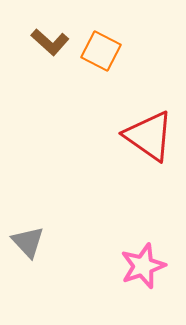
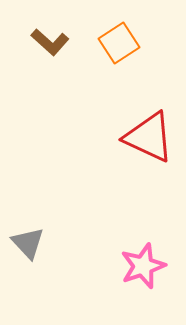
orange square: moved 18 px right, 8 px up; rotated 30 degrees clockwise
red triangle: moved 1 px down; rotated 10 degrees counterclockwise
gray triangle: moved 1 px down
